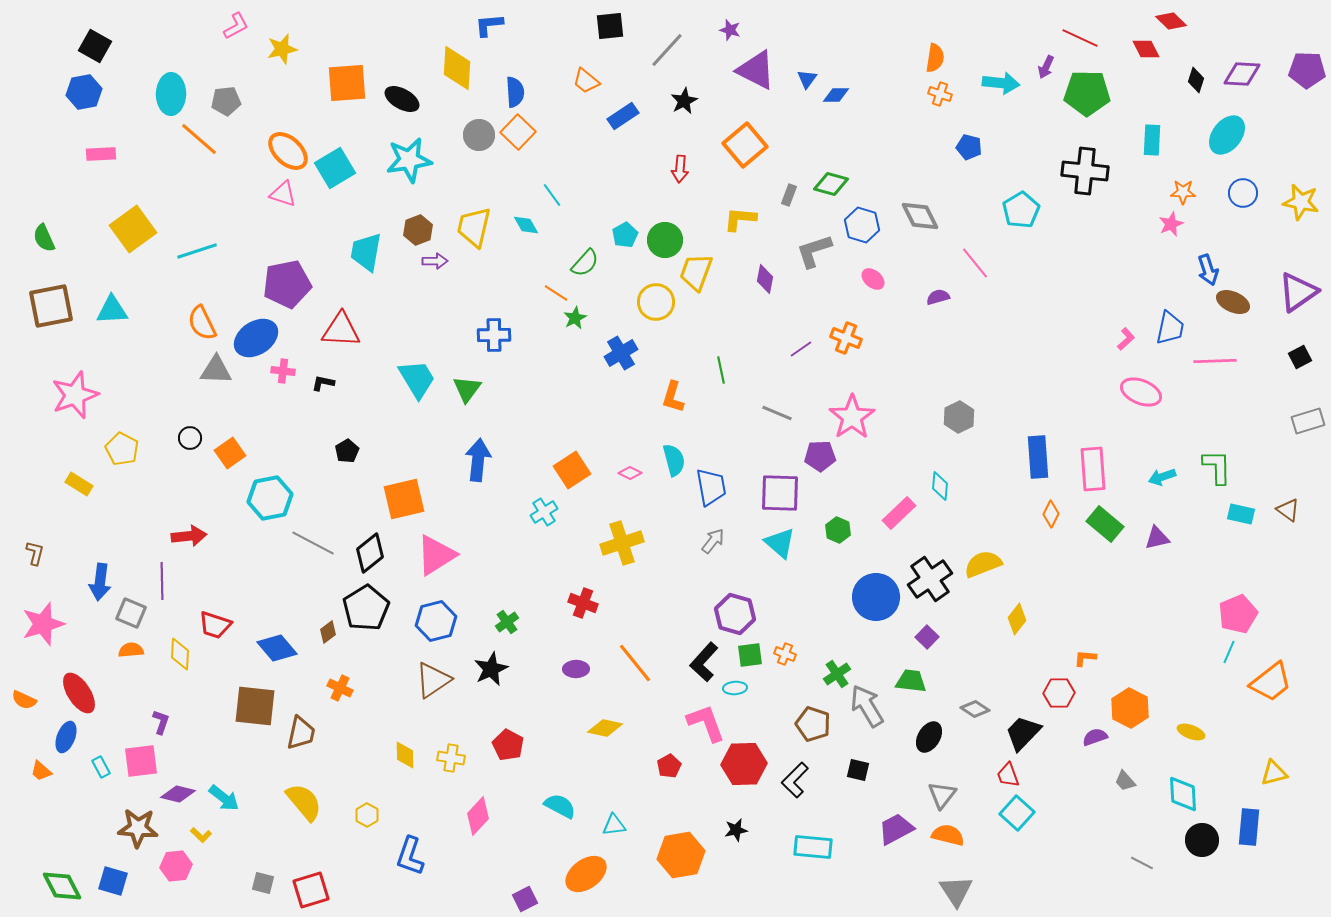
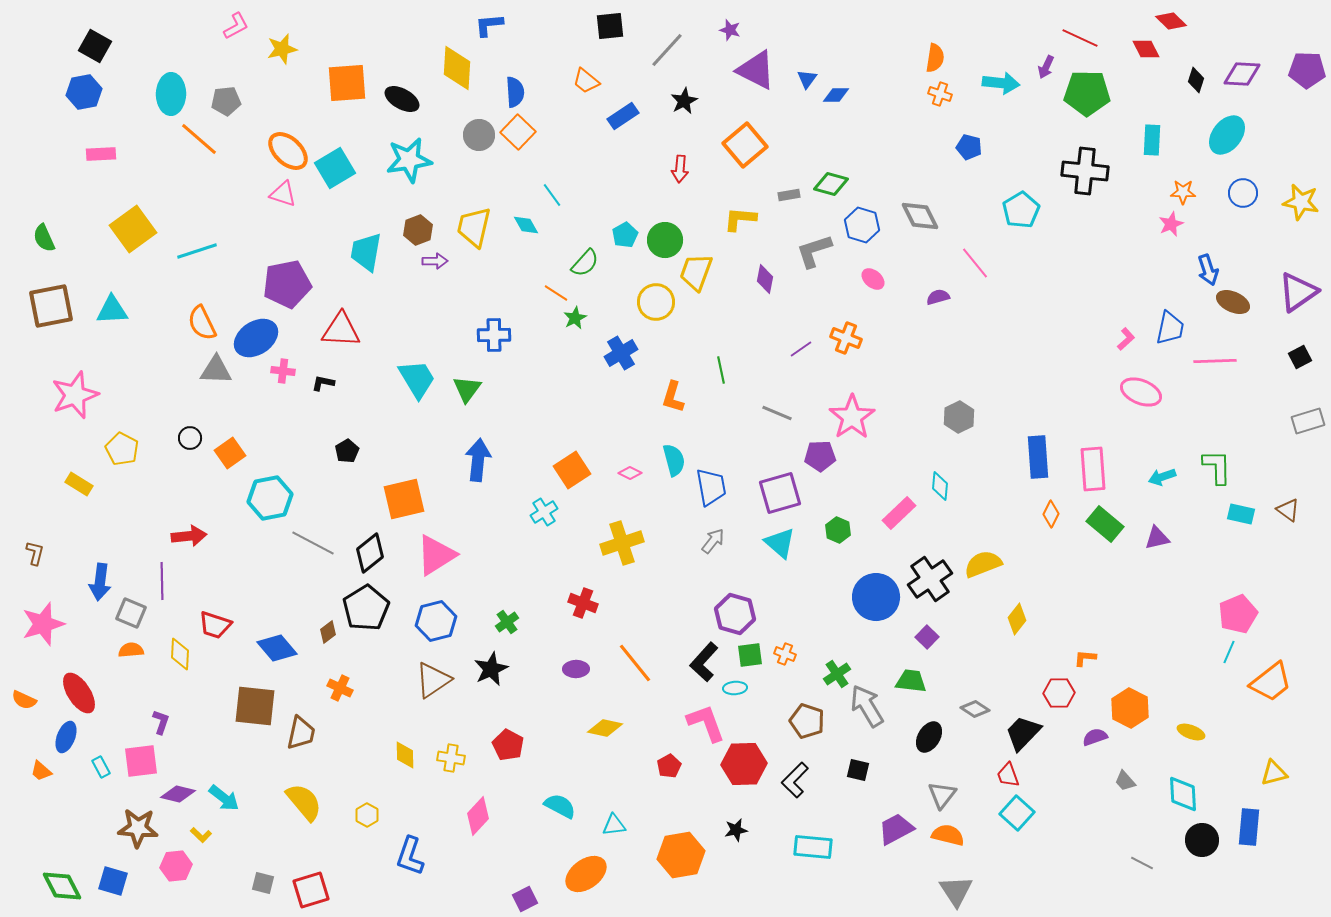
gray rectangle at (789, 195): rotated 60 degrees clockwise
purple square at (780, 493): rotated 18 degrees counterclockwise
brown pentagon at (813, 724): moved 6 px left, 3 px up
